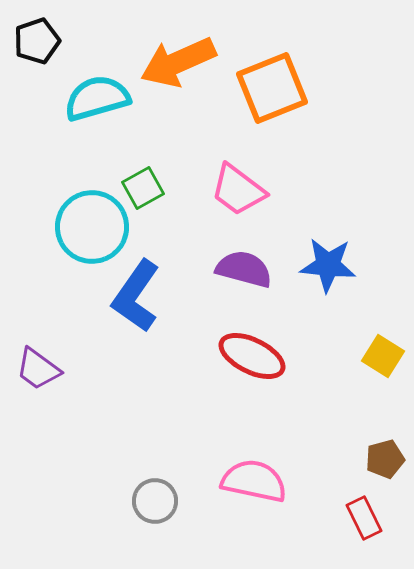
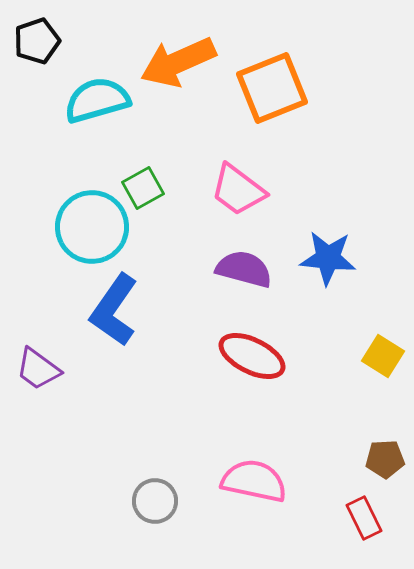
cyan semicircle: moved 2 px down
blue star: moved 7 px up
blue L-shape: moved 22 px left, 14 px down
brown pentagon: rotated 12 degrees clockwise
